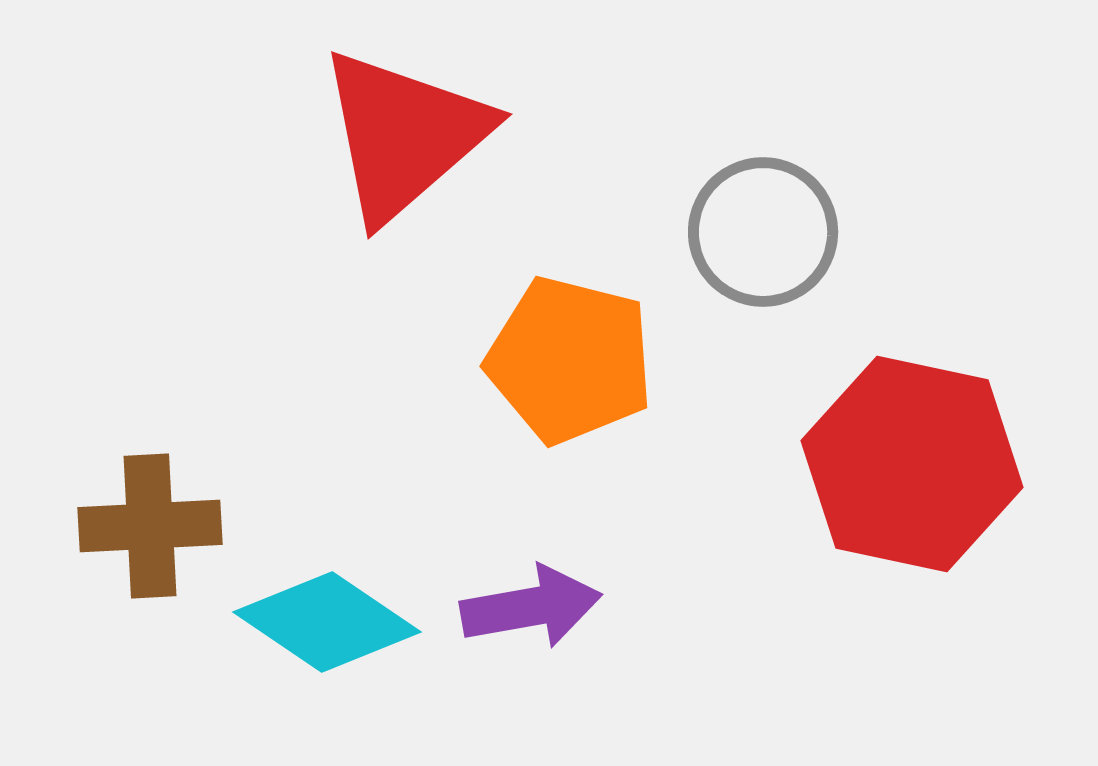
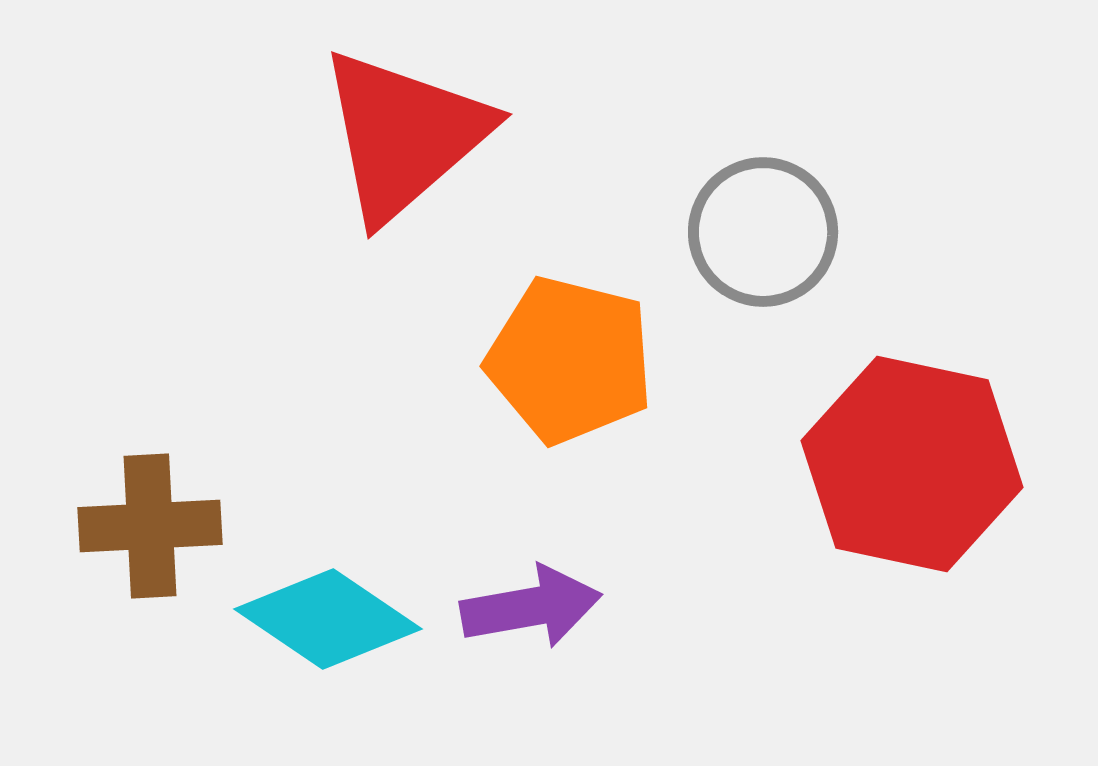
cyan diamond: moved 1 px right, 3 px up
